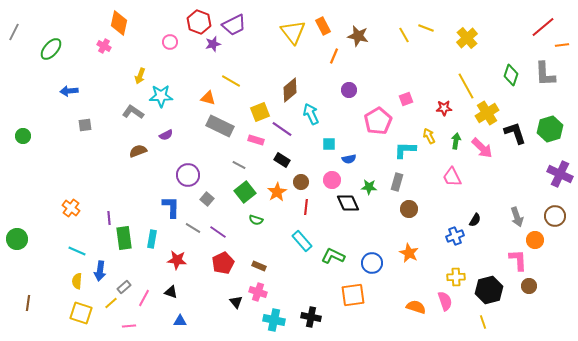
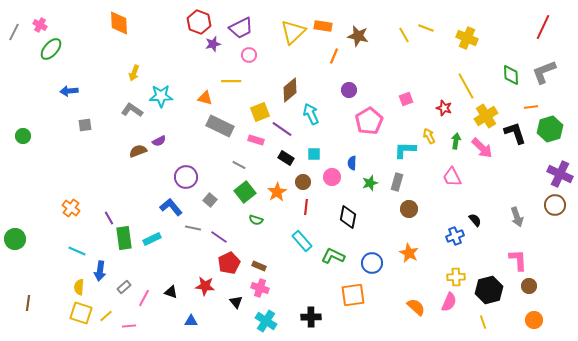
orange diamond at (119, 23): rotated 15 degrees counterclockwise
purple trapezoid at (234, 25): moved 7 px right, 3 px down
orange rectangle at (323, 26): rotated 54 degrees counterclockwise
red line at (543, 27): rotated 25 degrees counterclockwise
yellow triangle at (293, 32): rotated 24 degrees clockwise
yellow cross at (467, 38): rotated 25 degrees counterclockwise
pink circle at (170, 42): moved 79 px right, 13 px down
orange line at (562, 45): moved 31 px left, 62 px down
pink cross at (104, 46): moved 64 px left, 21 px up
gray L-shape at (545, 74): moved 1 px left, 2 px up; rotated 72 degrees clockwise
green diamond at (511, 75): rotated 20 degrees counterclockwise
yellow arrow at (140, 76): moved 6 px left, 3 px up
yellow line at (231, 81): rotated 30 degrees counterclockwise
orange triangle at (208, 98): moved 3 px left
red star at (444, 108): rotated 21 degrees clockwise
gray L-shape at (133, 112): moved 1 px left, 2 px up
yellow cross at (487, 113): moved 1 px left, 3 px down
pink pentagon at (378, 121): moved 9 px left
purple semicircle at (166, 135): moved 7 px left, 6 px down
cyan square at (329, 144): moved 15 px left, 10 px down
blue semicircle at (349, 159): moved 3 px right, 4 px down; rotated 104 degrees clockwise
black rectangle at (282, 160): moved 4 px right, 2 px up
purple circle at (188, 175): moved 2 px left, 2 px down
pink circle at (332, 180): moved 3 px up
brown circle at (301, 182): moved 2 px right
green star at (369, 187): moved 1 px right, 4 px up; rotated 21 degrees counterclockwise
gray square at (207, 199): moved 3 px right, 1 px down
black diamond at (348, 203): moved 14 px down; rotated 35 degrees clockwise
blue L-shape at (171, 207): rotated 40 degrees counterclockwise
brown circle at (555, 216): moved 11 px up
purple line at (109, 218): rotated 24 degrees counterclockwise
black semicircle at (475, 220): rotated 72 degrees counterclockwise
gray line at (193, 228): rotated 21 degrees counterclockwise
purple line at (218, 232): moved 1 px right, 5 px down
green circle at (17, 239): moved 2 px left
cyan rectangle at (152, 239): rotated 54 degrees clockwise
orange circle at (535, 240): moved 1 px left, 80 px down
red star at (177, 260): moved 28 px right, 26 px down
red pentagon at (223, 263): moved 6 px right
yellow semicircle at (77, 281): moved 2 px right, 6 px down
pink cross at (258, 292): moved 2 px right, 4 px up
pink semicircle at (445, 301): moved 4 px right, 1 px down; rotated 42 degrees clockwise
yellow line at (111, 303): moved 5 px left, 13 px down
orange semicircle at (416, 307): rotated 24 degrees clockwise
black cross at (311, 317): rotated 12 degrees counterclockwise
cyan cross at (274, 320): moved 8 px left, 1 px down; rotated 20 degrees clockwise
blue triangle at (180, 321): moved 11 px right
